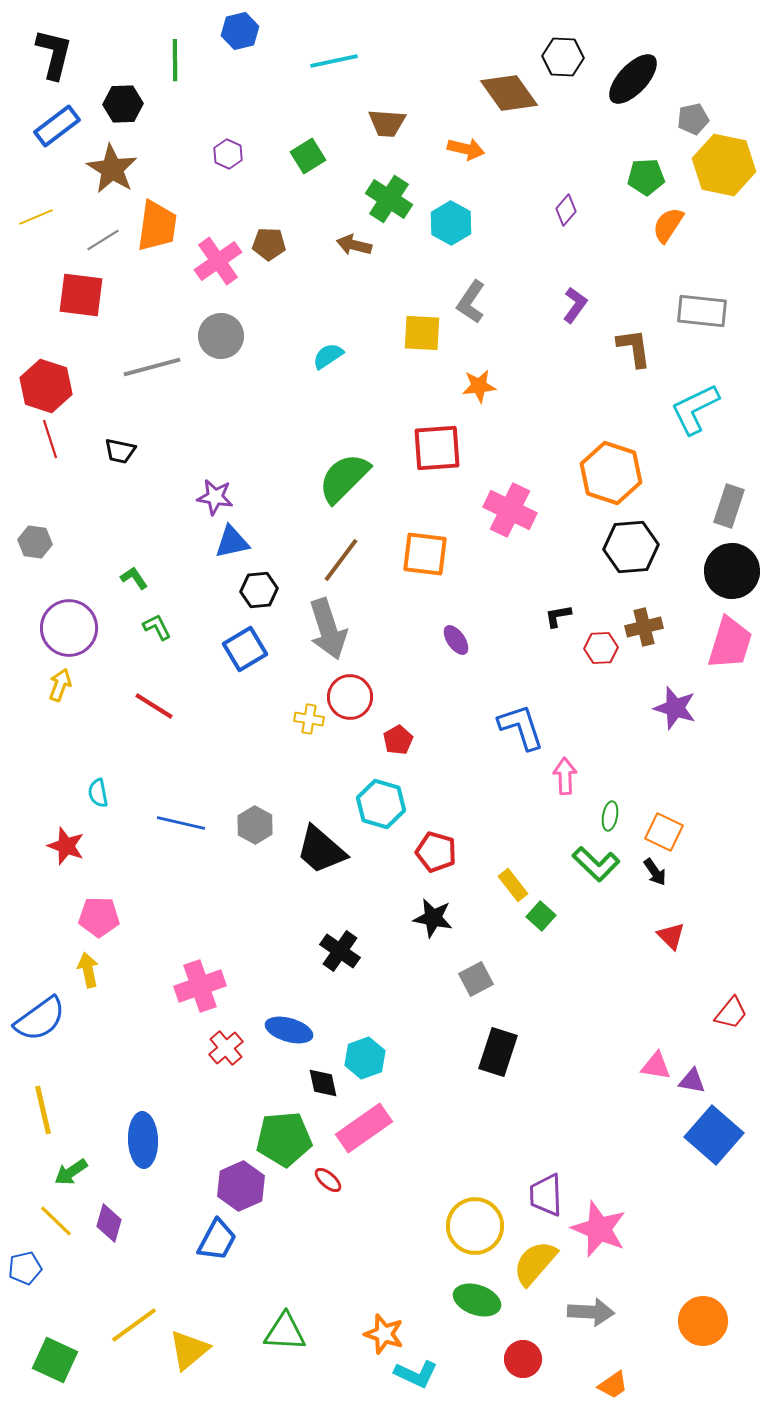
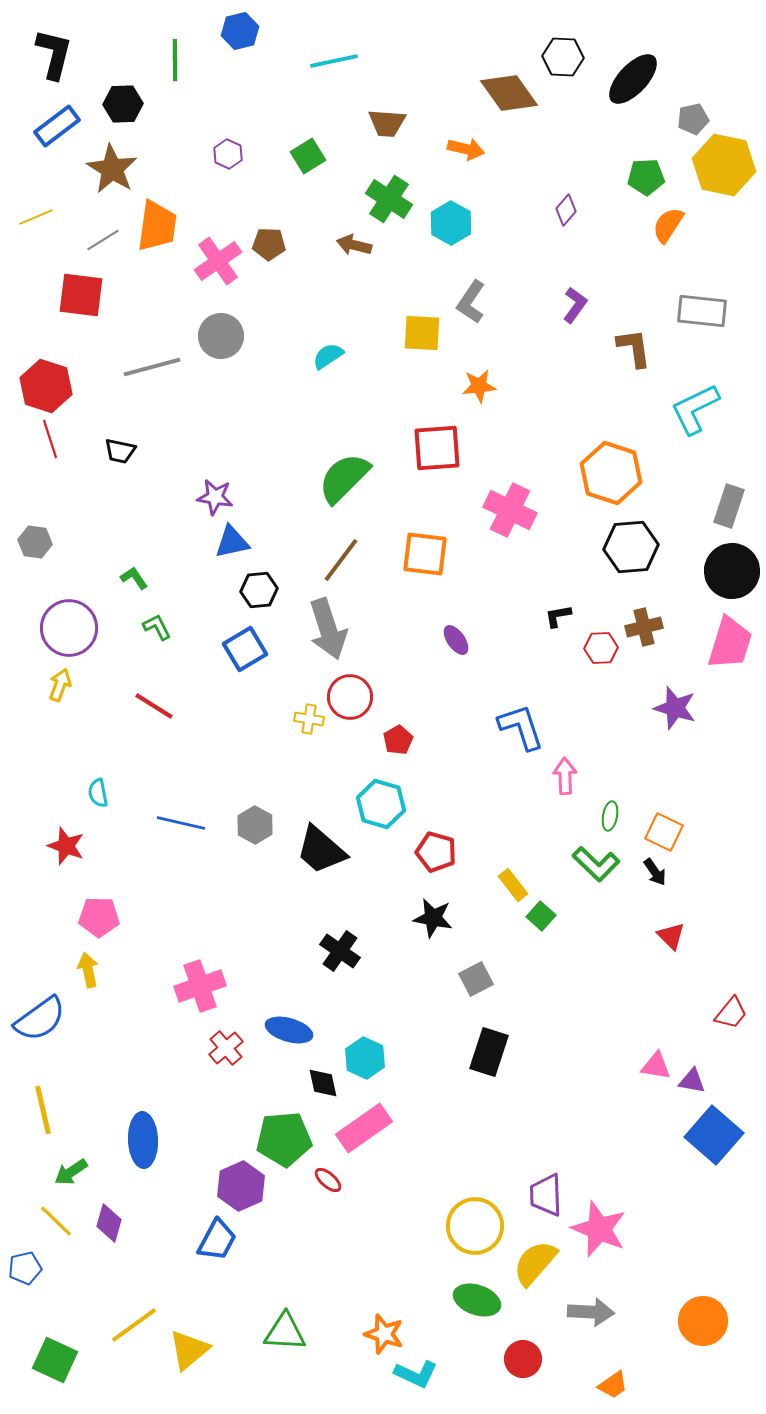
black rectangle at (498, 1052): moved 9 px left
cyan hexagon at (365, 1058): rotated 15 degrees counterclockwise
